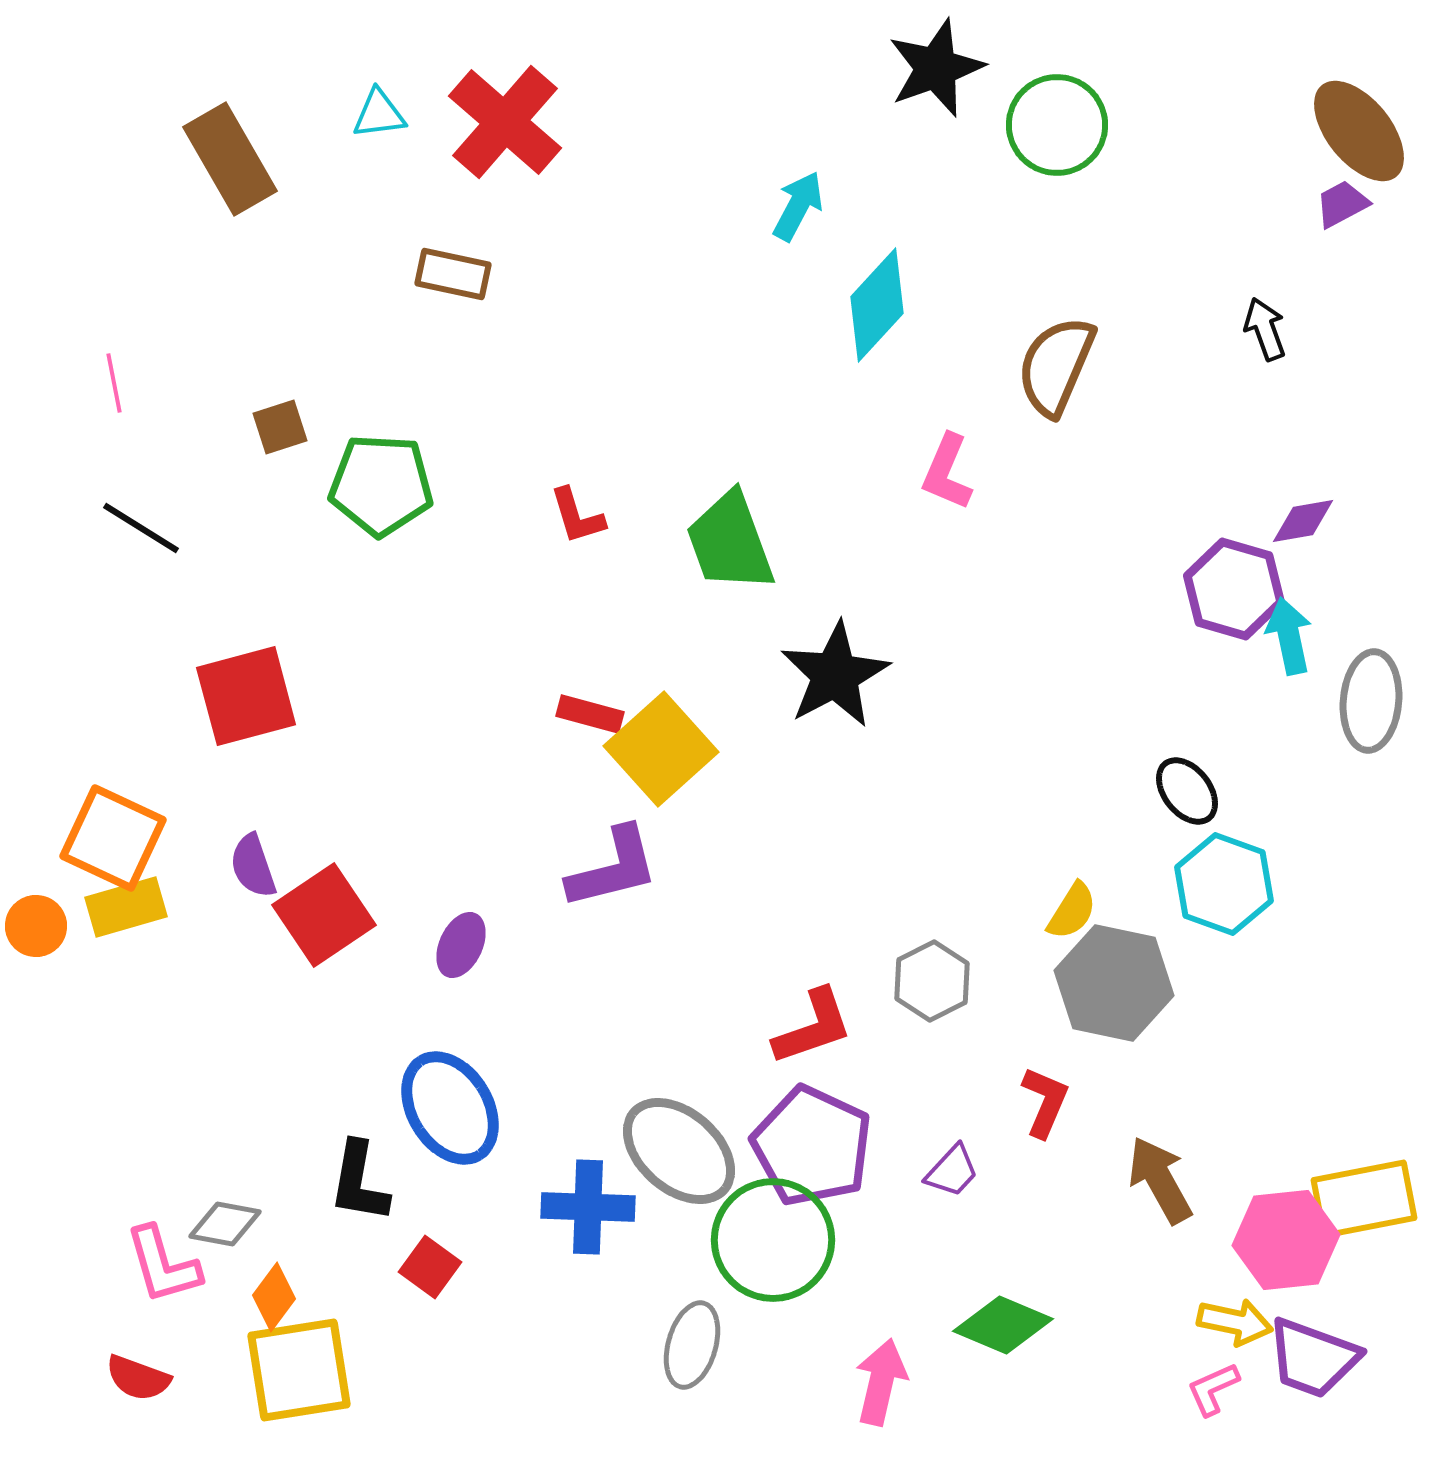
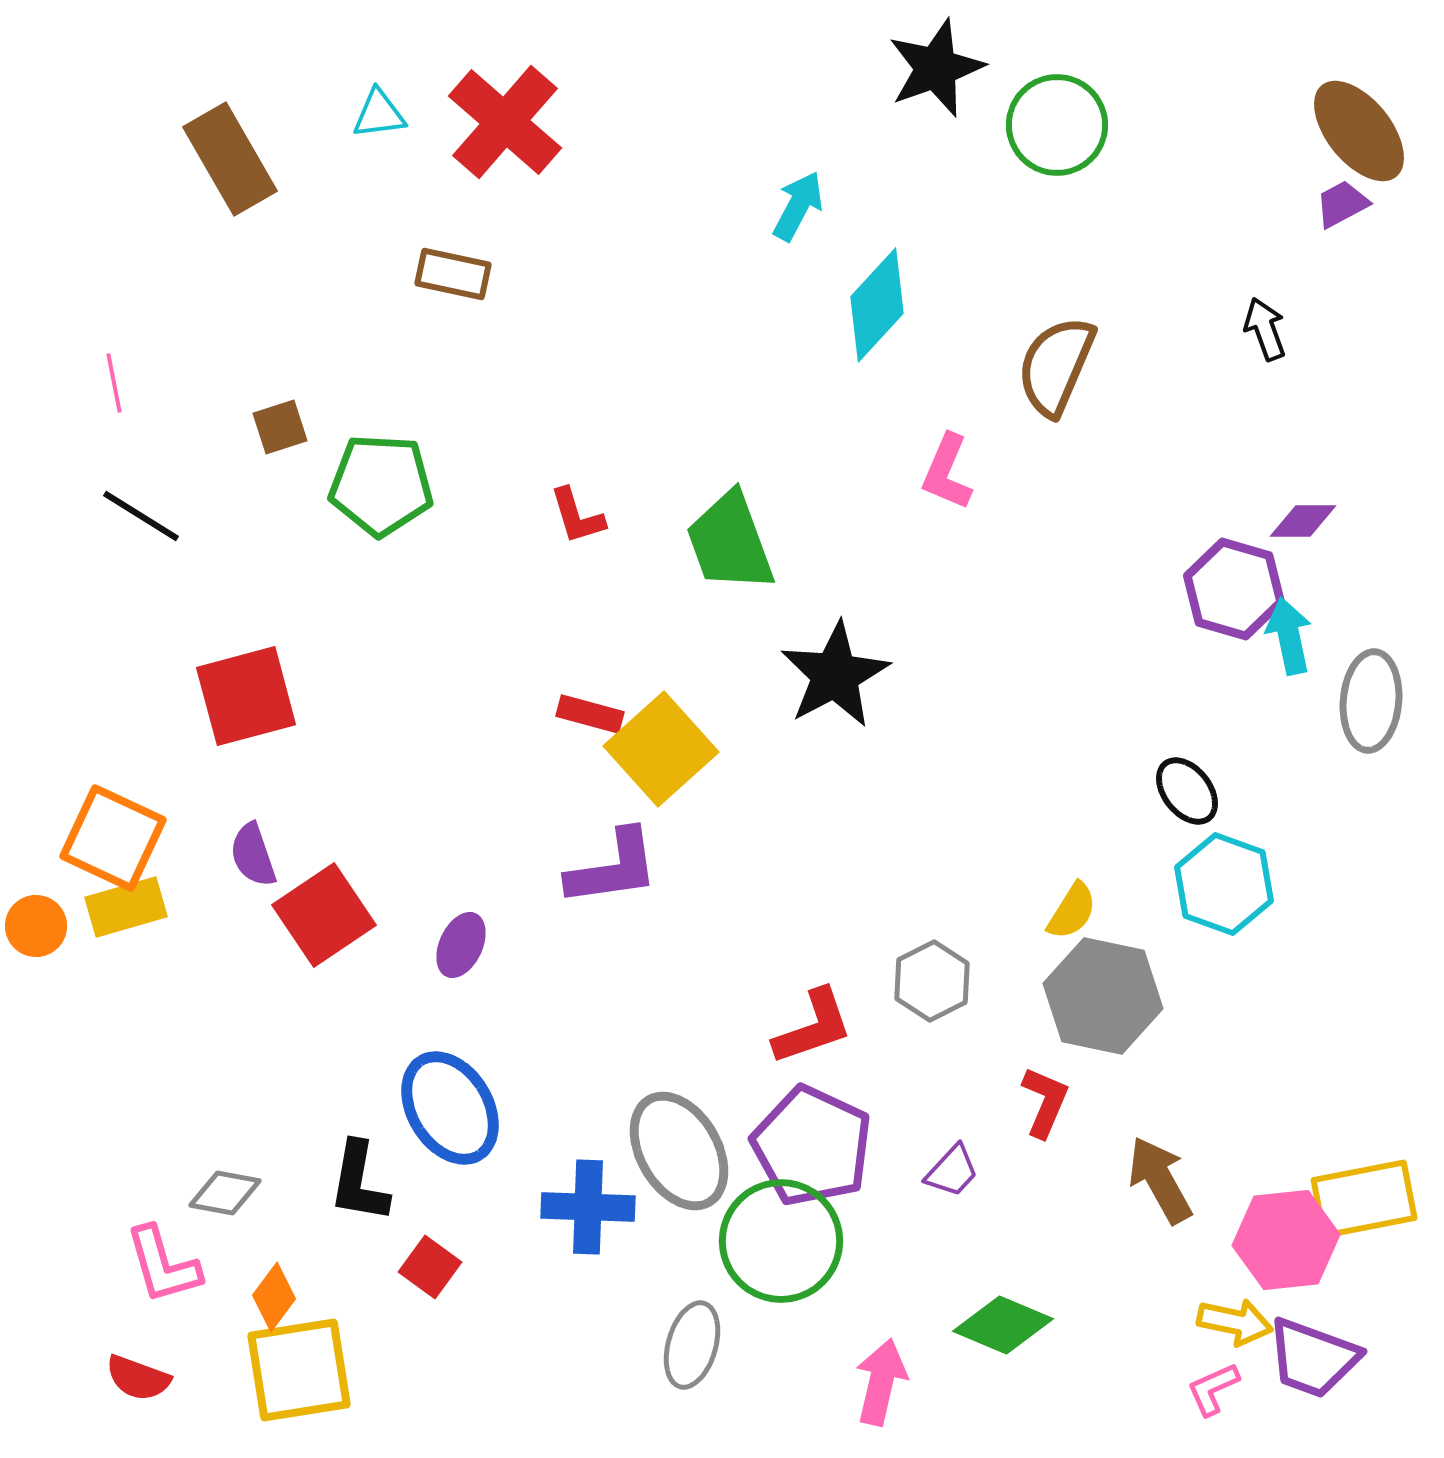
purple diamond at (1303, 521): rotated 10 degrees clockwise
black line at (141, 528): moved 12 px up
purple semicircle at (253, 866): moved 11 px up
purple L-shape at (613, 868): rotated 6 degrees clockwise
gray hexagon at (1114, 983): moved 11 px left, 13 px down
gray ellipse at (679, 1151): rotated 19 degrees clockwise
gray diamond at (225, 1224): moved 31 px up
green circle at (773, 1240): moved 8 px right, 1 px down
